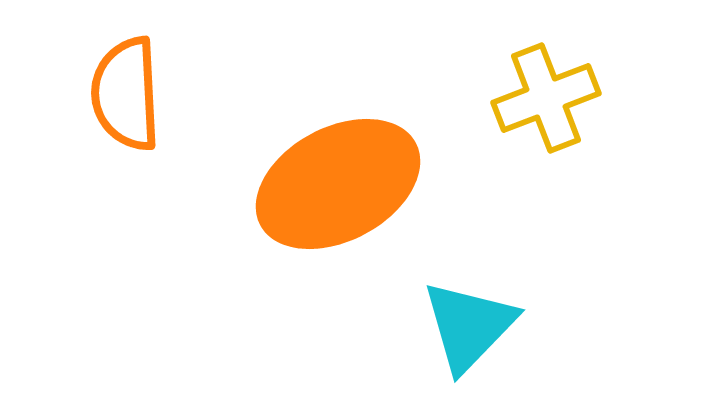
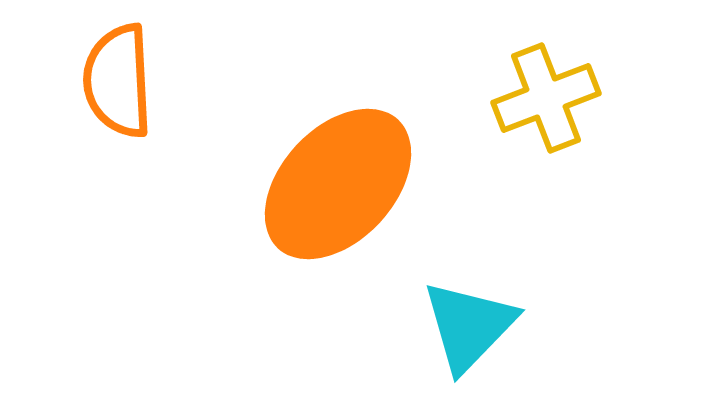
orange semicircle: moved 8 px left, 13 px up
orange ellipse: rotated 19 degrees counterclockwise
